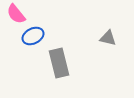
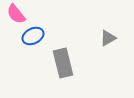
gray triangle: rotated 42 degrees counterclockwise
gray rectangle: moved 4 px right
